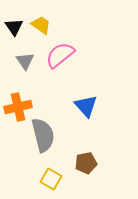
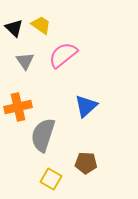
black triangle: moved 1 px down; rotated 12 degrees counterclockwise
pink semicircle: moved 3 px right
blue triangle: rotated 30 degrees clockwise
gray semicircle: rotated 148 degrees counterclockwise
brown pentagon: rotated 15 degrees clockwise
